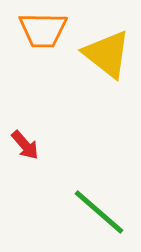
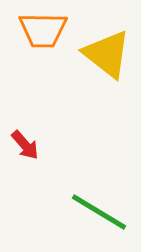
green line: rotated 10 degrees counterclockwise
